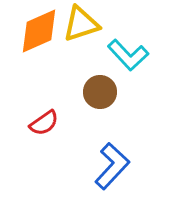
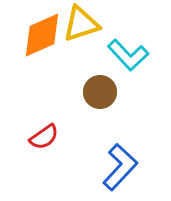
orange diamond: moved 3 px right, 4 px down
red semicircle: moved 14 px down
blue L-shape: moved 8 px right, 1 px down
